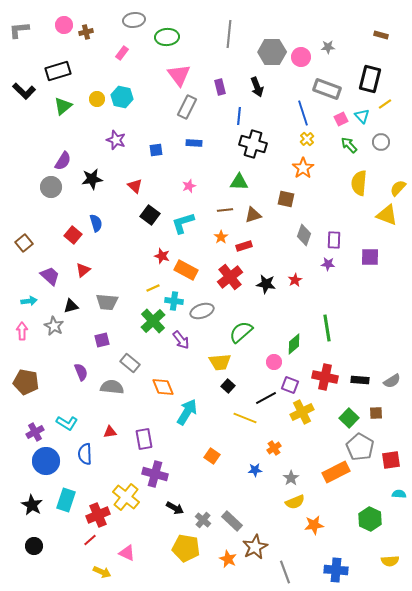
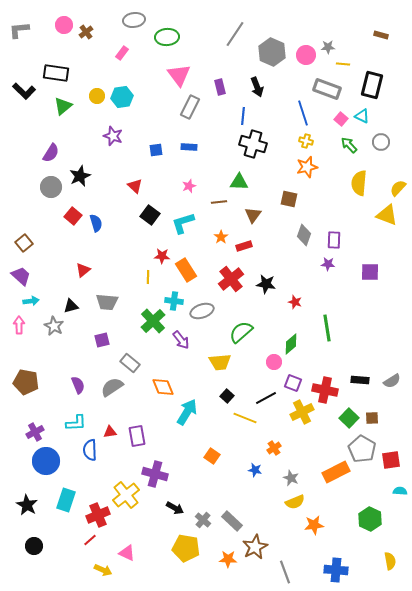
brown cross at (86, 32): rotated 24 degrees counterclockwise
gray line at (229, 34): moved 6 px right; rotated 28 degrees clockwise
gray hexagon at (272, 52): rotated 24 degrees clockwise
pink circle at (301, 57): moved 5 px right, 2 px up
black rectangle at (58, 71): moved 2 px left, 2 px down; rotated 25 degrees clockwise
black rectangle at (370, 79): moved 2 px right, 6 px down
cyan hexagon at (122, 97): rotated 20 degrees counterclockwise
yellow circle at (97, 99): moved 3 px up
yellow line at (385, 104): moved 42 px left, 40 px up; rotated 40 degrees clockwise
gray rectangle at (187, 107): moved 3 px right
blue line at (239, 116): moved 4 px right
cyan triangle at (362, 116): rotated 21 degrees counterclockwise
pink square at (341, 119): rotated 24 degrees counterclockwise
yellow cross at (307, 139): moved 1 px left, 2 px down; rotated 32 degrees counterclockwise
purple star at (116, 140): moved 3 px left, 4 px up
blue rectangle at (194, 143): moved 5 px left, 4 px down
purple semicircle at (63, 161): moved 12 px left, 8 px up
orange star at (303, 168): moved 4 px right, 1 px up; rotated 20 degrees clockwise
black star at (92, 179): moved 12 px left, 3 px up; rotated 15 degrees counterclockwise
brown square at (286, 199): moved 3 px right
brown line at (225, 210): moved 6 px left, 8 px up
brown triangle at (253, 215): rotated 36 degrees counterclockwise
red square at (73, 235): moved 19 px up
red star at (162, 256): rotated 14 degrees counterclockwise
purple square at (370, 257): moved 15 px down
orange rectangle at (186, 270): rotated 30 degrees clockwise
purple trapezoid at (50, 276): moved 29 px left
red cross at (230, 277): moved 1 px right, 2 px down
red star at (295, 280): moved 22 px down; rotated 24 degrees counterclockwise
yellow line at (153, 288): moved 5 px left, 11 px up; rotated 64 degrees counterclockwise
cyan arrow at (29, 301): moved 2 px right
pink arrow at (22, 331): moved 3 px left, 6 px up
green diamond at (294, 344): moved 3 px left
purple semicircle at (81, 372): moved 3 px left, 13 px down
red cross at (325, 377): moved 13 px down
purple square at (290, 385): moved 3 px right, 2 px up
black square at (228, 386): moved 1 px left, 10 px down
gray semicircle at (112, 387): rotated 40 degrees counterclockwise
brown square at (376, 413): moved 4 px left, 5 px down
cyan L-shape at (67, 423): moved 9 px right; rotated 35 degrees counterclockwise
purple rectangle at (144, 439): moved 7 px left, 3 px up
gray pentagon at (360, 447): moved 2 px right, 2 px down
blue semicircle at (85, 454): moved 5 px right, 4 px up
blue star at (255, 470): rotated 16 degrees clockwise
gray star at (291, 478): rotated 14 degrees counterclockwise
cyan semicircle at (399, 494): moved 1 px right, 3 px up
yellow cross at (126, 497): moved 2 px up; rotated 12 degrees clockwise
black star at (32, 505): moved 5 px left
orange star at (228, 559): rotated 24 degrees counterclockwise
yellow semicircle at (390, 561): rotated 96 degrees counterclockwise
yellow arrow at (102, 572): moved 1 px right, 2 px up
